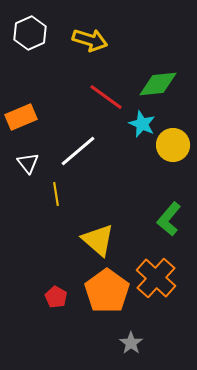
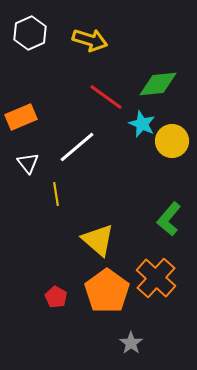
yellow circle: moved 1 px left, 4 px up
white line: moved 1 px left, 4 px up
